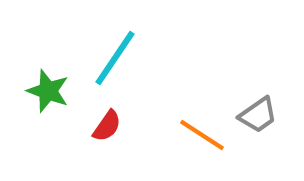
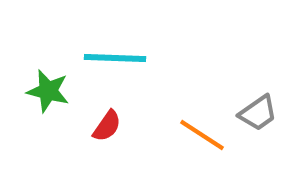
cyan line: rotated 58 degrees clockwise
green star: rotated 6 degrees counterclockwise
gray trapezoid: moved 2 px up
